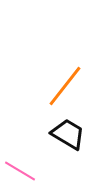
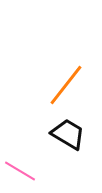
orange line: moved 1 px right, 1 px up
